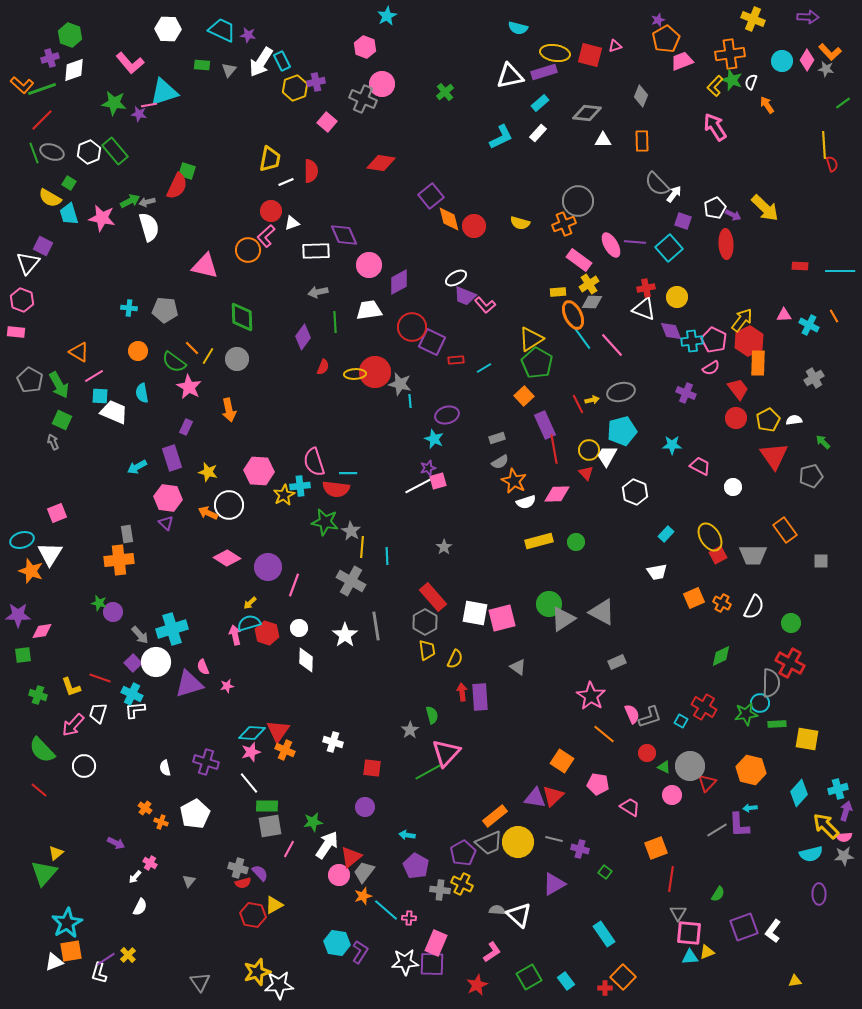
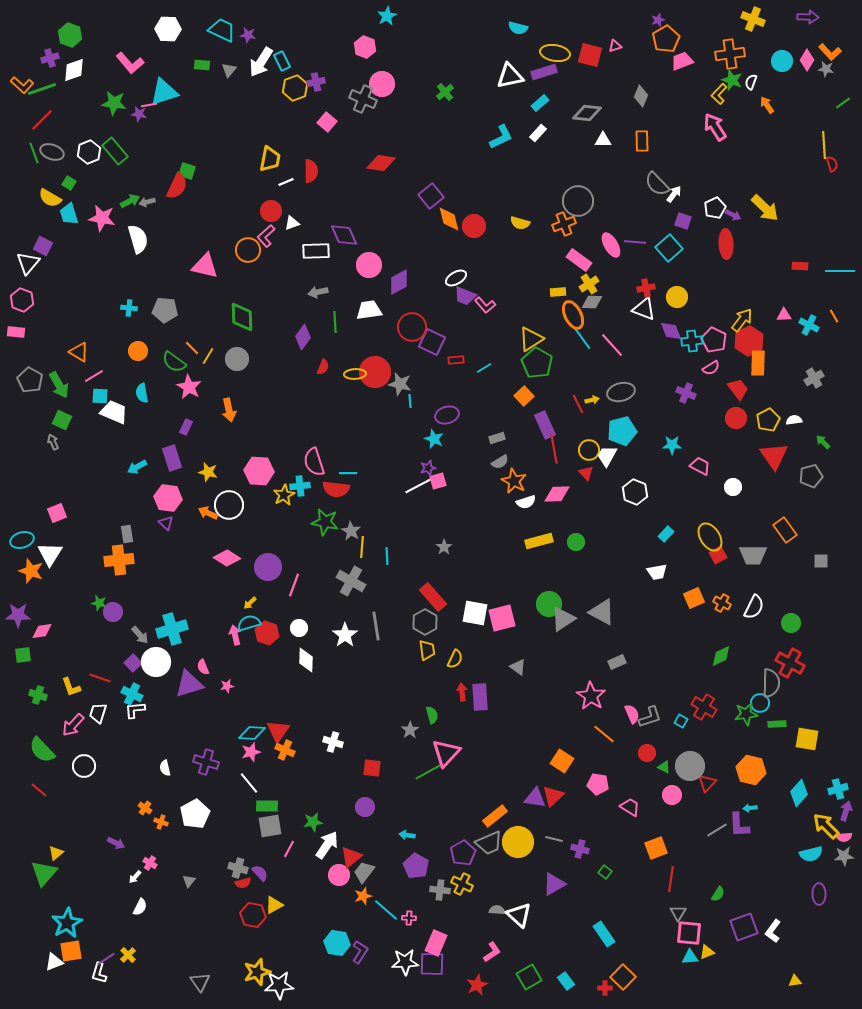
yellow L-shape at (715, 86): moved 4 px right, 8 px down
white semicircle at (149, 227): moved 11 px left, 12 px down
